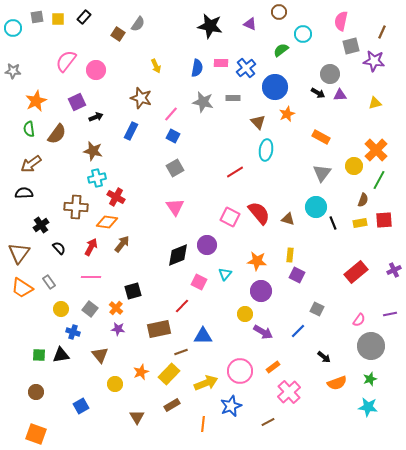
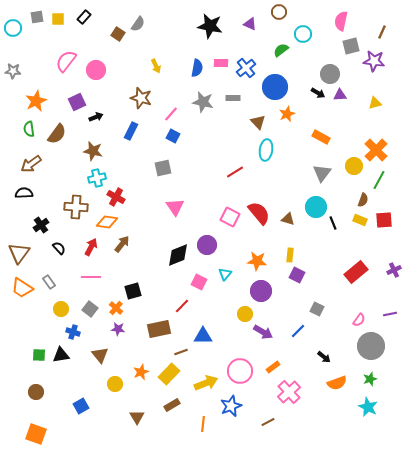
gray square at (175, 168): moved 12 px left; rotated 18 degrees clockwise
yellow rectangle at (360, 223): moved 3 px up; rotated 32 degrees clockwise
cyan star at (368, 407): rotated 18 degrees clockwise
